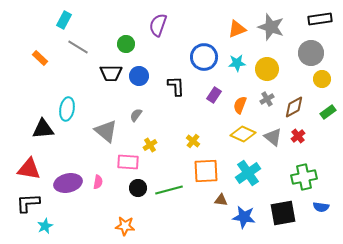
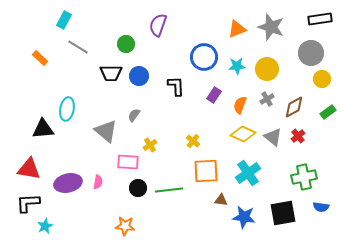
cyan star at (237, 63): moved 3 px down
gray semicircle at (136, 115): moved 2 px left
green line at (169, 190): rotated 8 degrees clockwise
